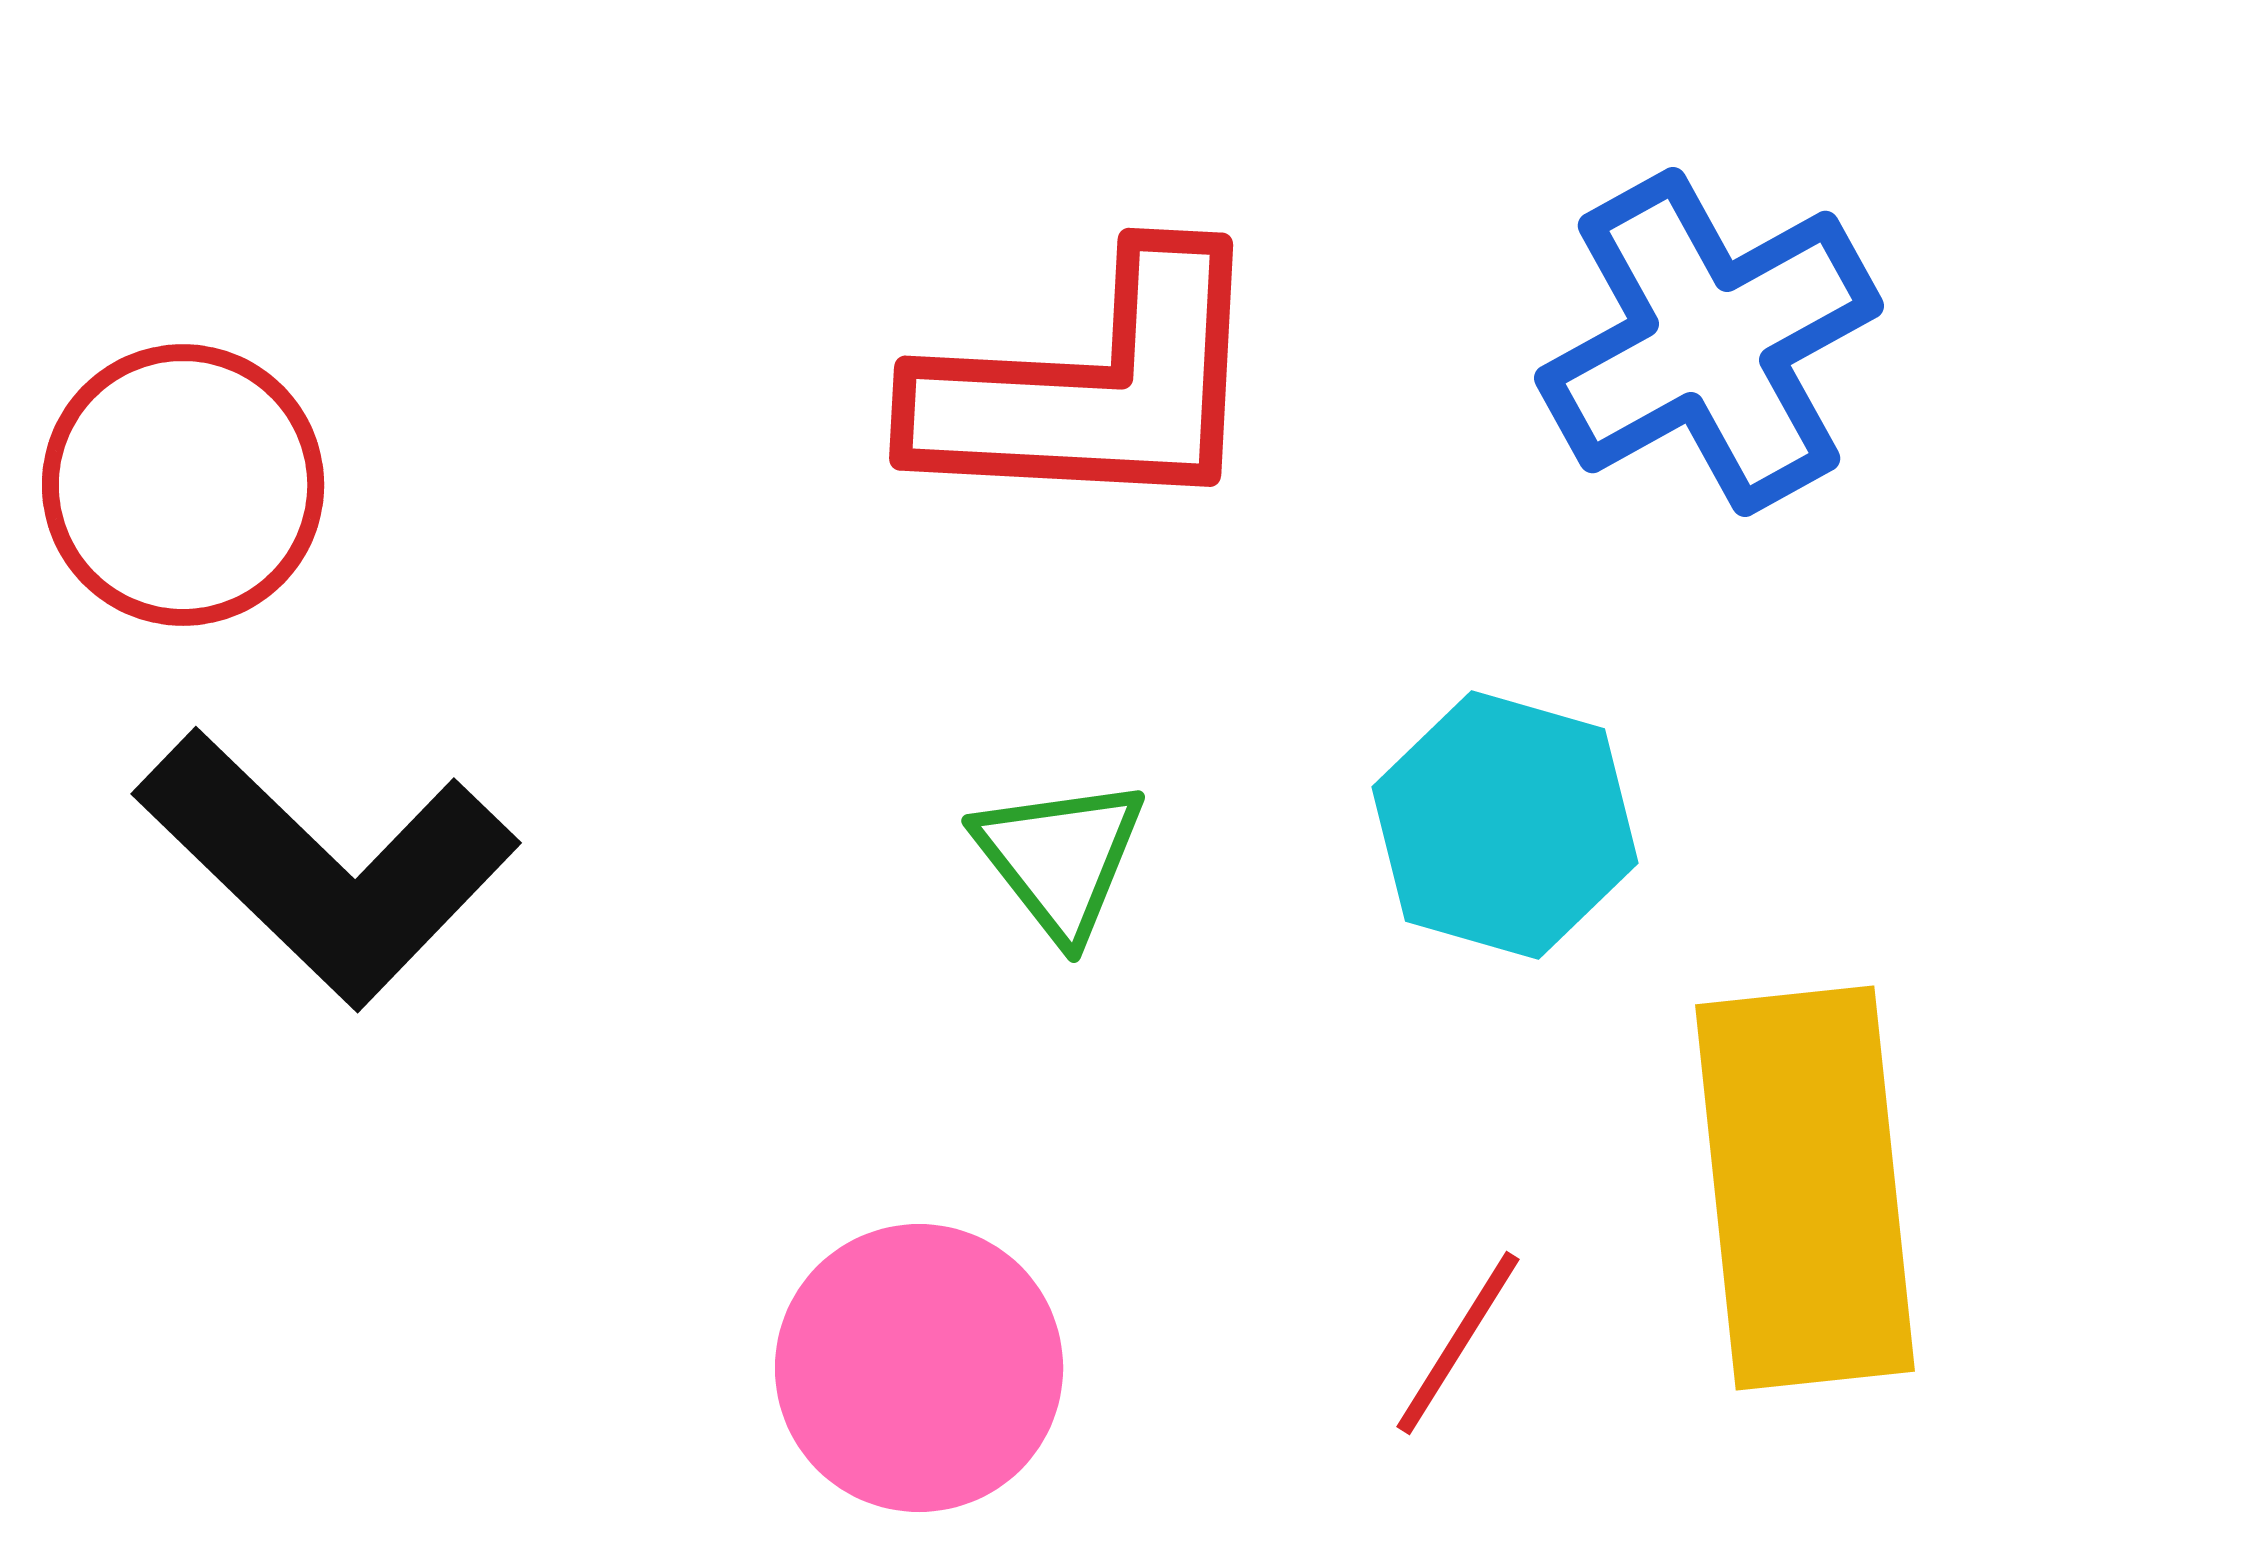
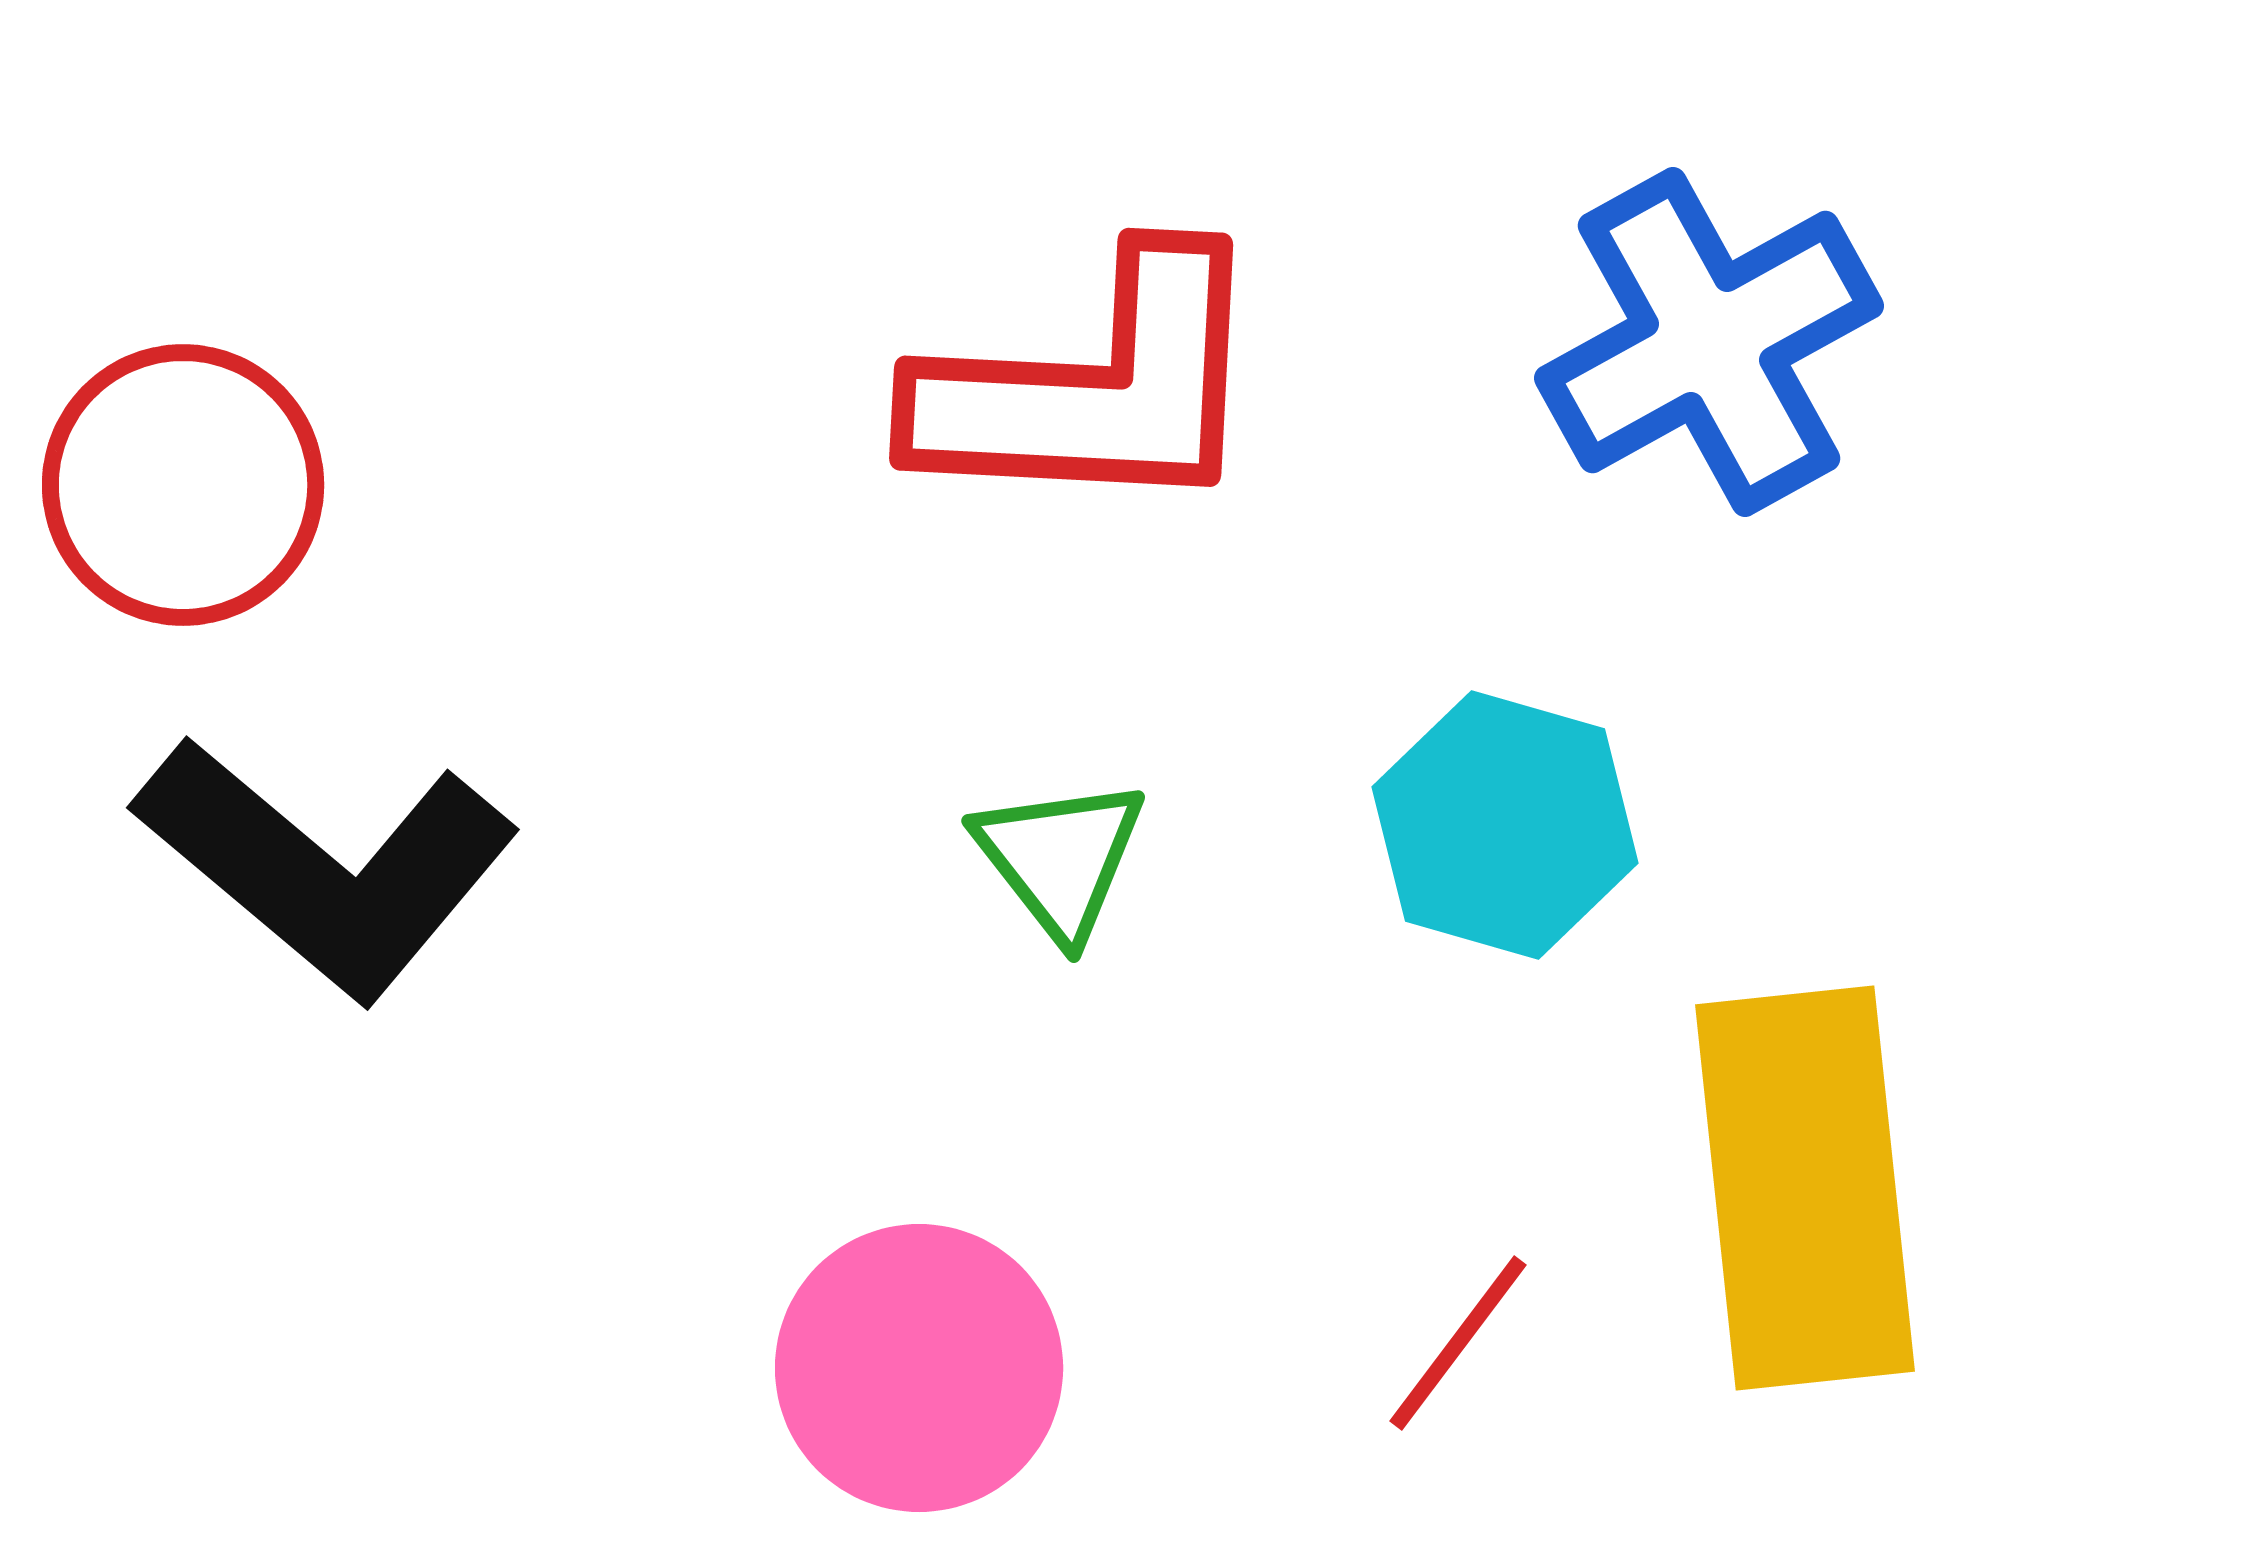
black L-shape: rotated 4 degrees counterclockwise
red line: rotated 5 degrees clockwise
